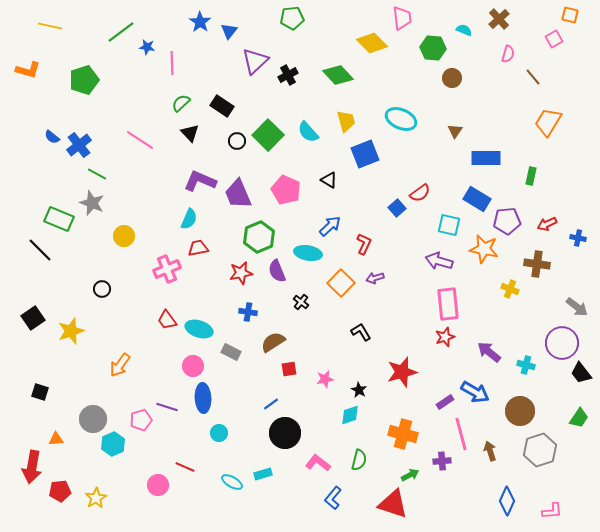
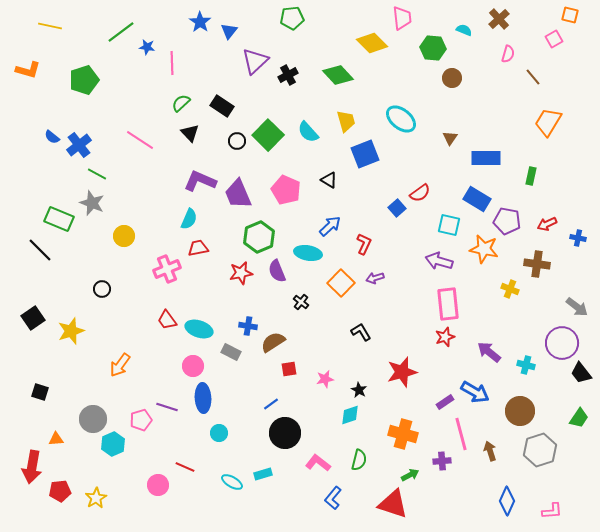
cyan ellipse at (401, 119): rotated 16 degrees clockwise
brown triangle at (455, 131): moved 5 px left, 7 px down
purple pentagon at (507, 221): rotated 16 degrees clockwise
blue cross at (248, 312): moved 14 px down
